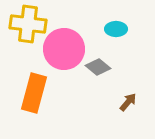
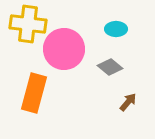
gray diamond: moved 12 px right
